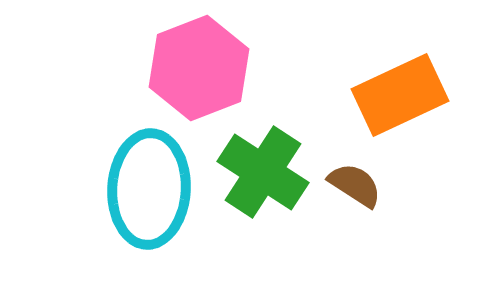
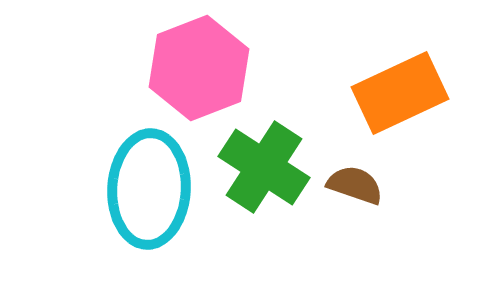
orange rectangle: moved 2 px up
green cross: moved 1 px right, 5 px up
brown semicircle: rotated 14 degrees counterclockwise
